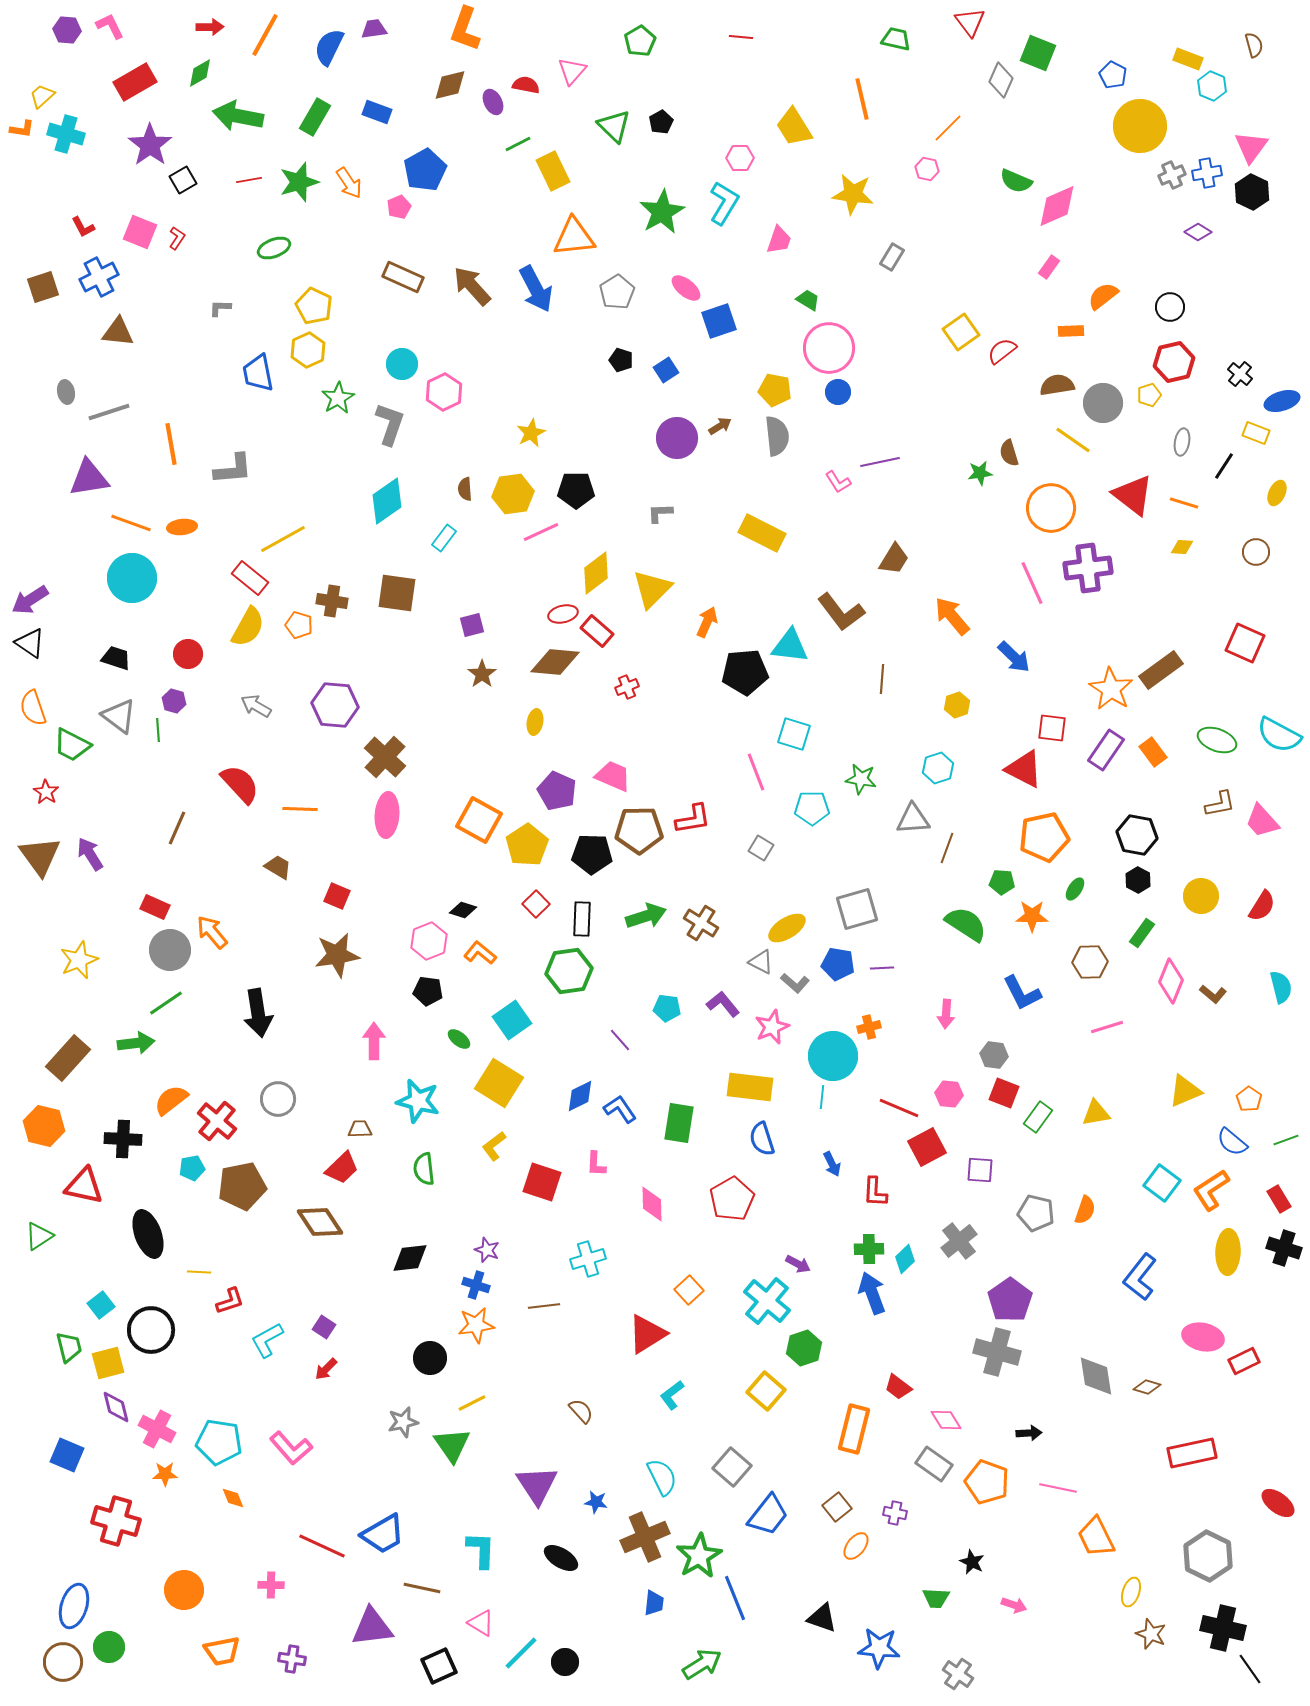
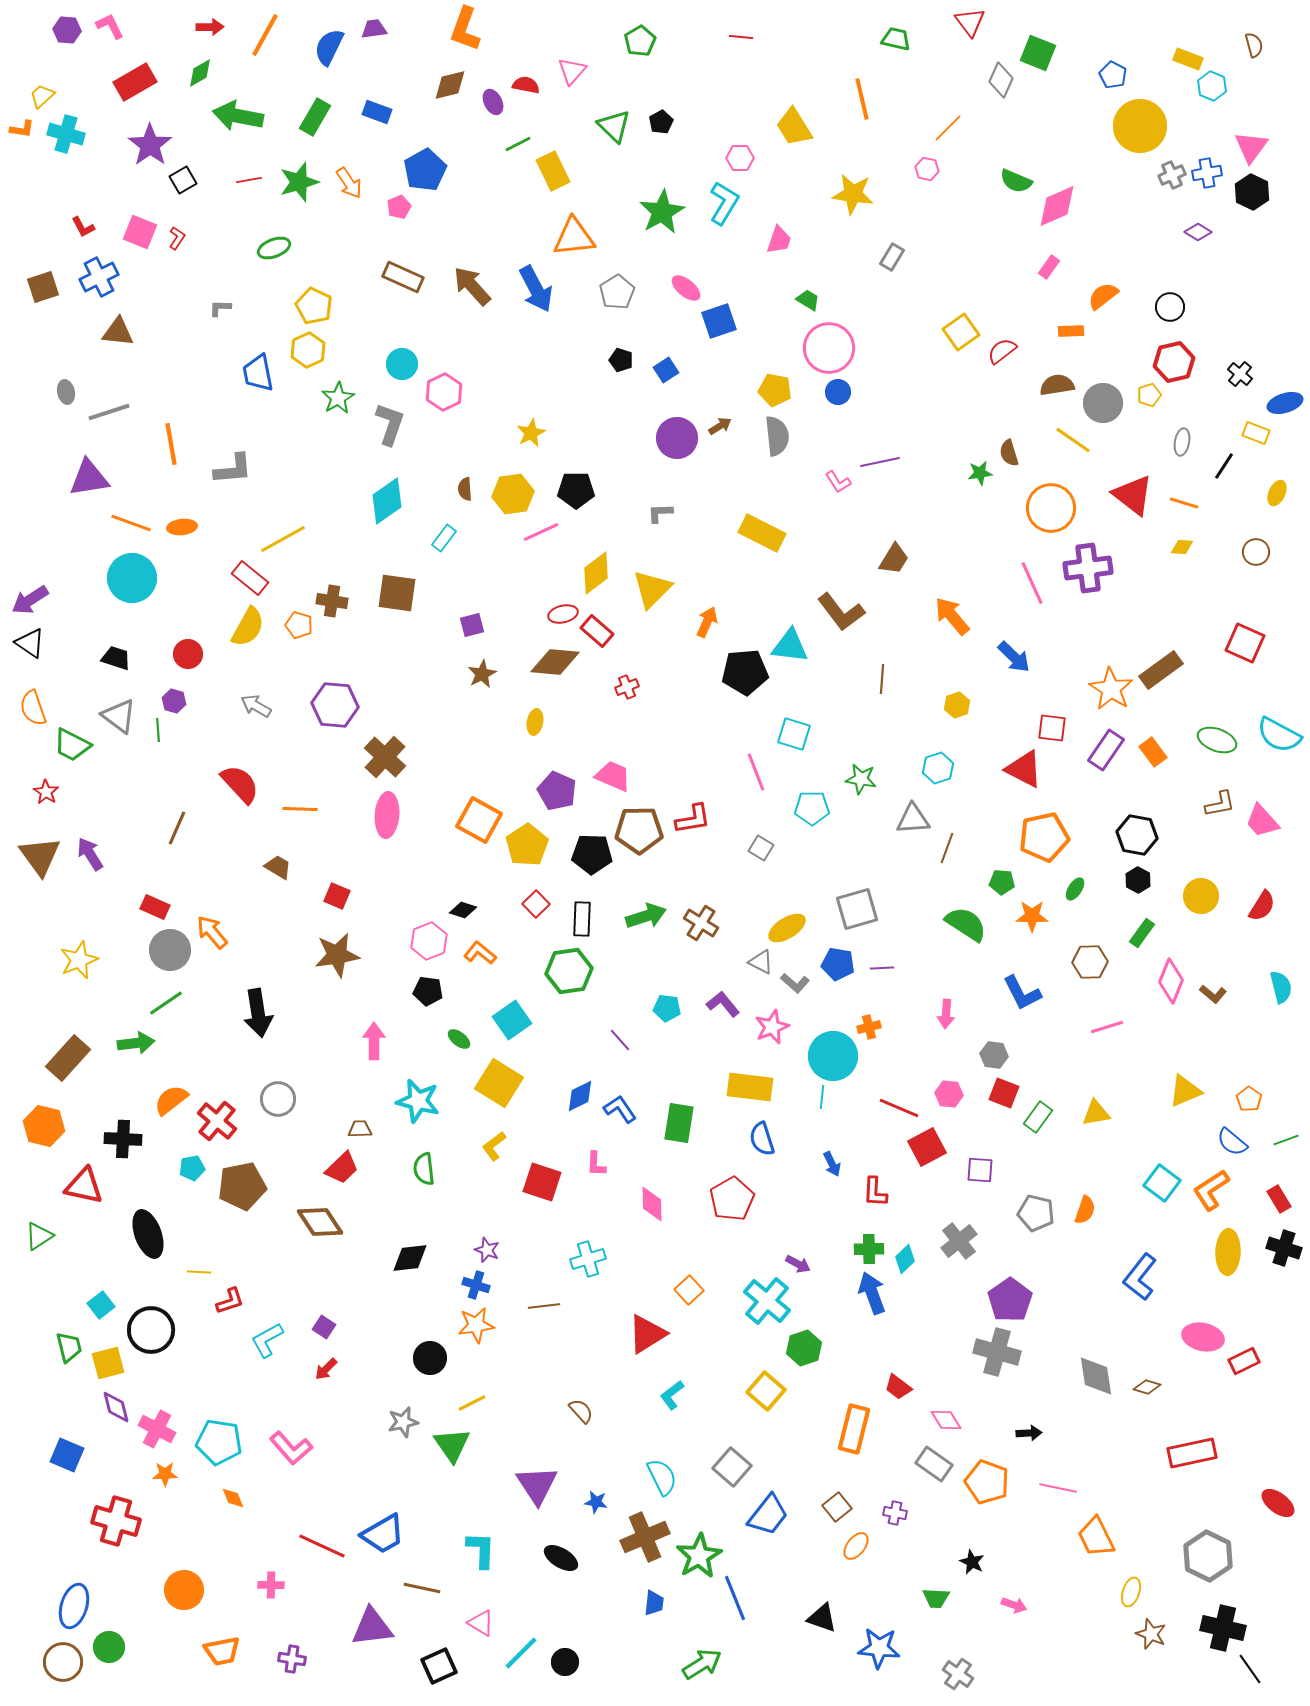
blue ellipse at (1282, 401): moved 3 px right, 2 px down
brown star at (482, 674): rotated 8 degrees clockwise
